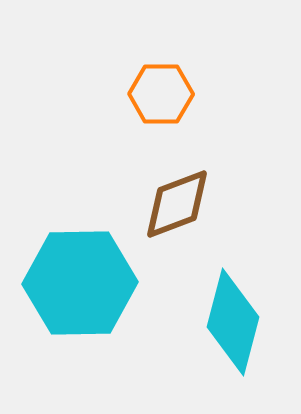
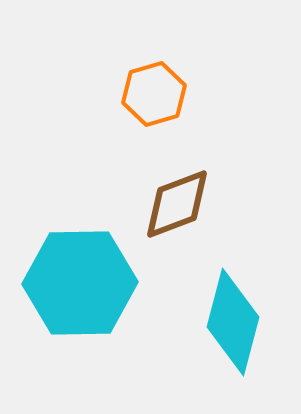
orange hexagon: moved 7 px left; rotated 16 degrees counterclockwise
